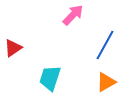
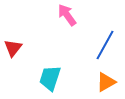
pink arrow: moved 6 px left; rotated 80 degrees counterclockwise
red triangle: rotated 18 degrees counterclockwise
